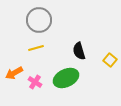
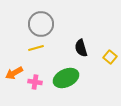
gray circle: moved 2 px right, 4 px down
black semicircle: moved 2 px right, 3 px up
yellow square: moved 3 px up
pink cross: rotated 24 degrees counterclockwise
